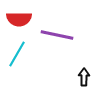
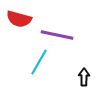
red semicircle: rotated 15 degrees clockwise
cyan line: moved 22 px right, 8 px down
